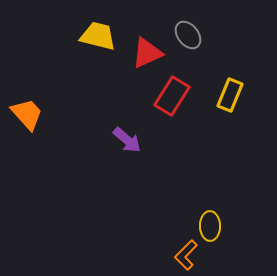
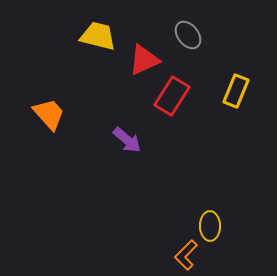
red triangle: moved 3 px left, 7 px down
yellow rectangle: moved 6 px right, 4 px up
orange trapezoid: moved 22 px right
